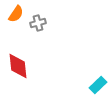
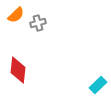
orange semicircle: moved 1 px down; rotated 12 degrees clockwise
red diamond: moved 4 px down; rotated 12 degrees clockwise
